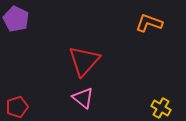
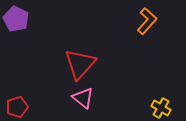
orange L-shape: moved 2 px left, 2 px up; rotated 112 degrees clockwise
red triangle: moved 4 px left, 3 px down
